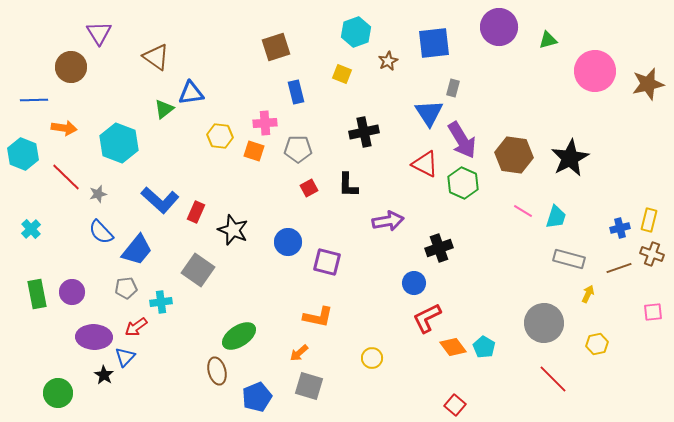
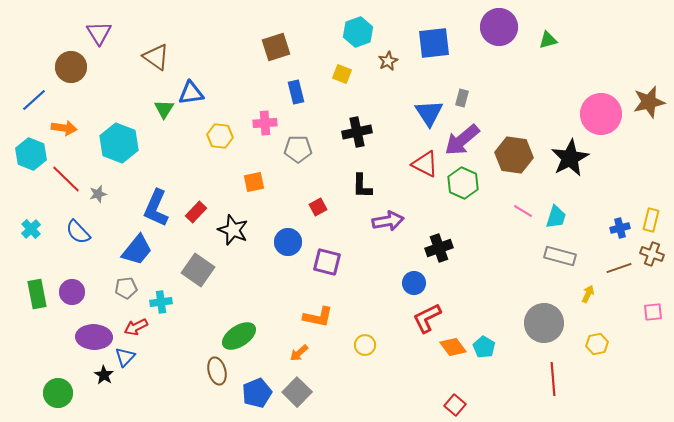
cyan hexagon at (356, 32): moved 2 px right
pink circle at (595, 71): moved 6 px right, 43 px down
brown star at (648, 84): moved 1 px right, 18 px down
gray rectangle at (453, 88): moved 9 px right, 10 px down
blue line at (34, 100): rotated 40 degrees counterclockwise
green triangle at (164, 109): rotated 20 degrees counterclockwise
black cross at (364, 132): moved 7 px left
purple arrow at (462, 140): rotated 81 degrees clockwise
orange square at (254, 151): moved 31 px down; rotated 30 degrees counterclockwise
cyan hexagon at (23, 154): moved 8 px right
red line at (66, 177): moved 2 px down
black L-shape at (348, 185): moved 14 px right, 1 px down
red square at (309, 188): moved 9 px right, 19 px down
blue L-shape at (160, 200): moved 4 px left, 8 px down; rotated 72 degrees clockwise
red rectangle at (196, 212): rotated 20 degrees clockwise
yellow rectangle at (649, 220): moved 2 px right
blue semicircle at (101, 232): moved 23 px left
gray rectangle at (569, 259): moved 9 px left, 3 px up
red arrow at (136, 327): rotated 10 degrees clockwise
yellow circle at (372, 358): moved 7 px left, 13 px up
red line at (553, 379): rotated 40 degrees clockwise
gray square at (309, 386): moved 12 px left, 6 px down; rotated 28 degrees clockwise
blue pentagon at (257, 397): moved 4 px up
